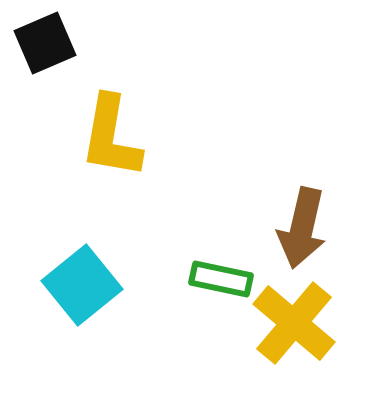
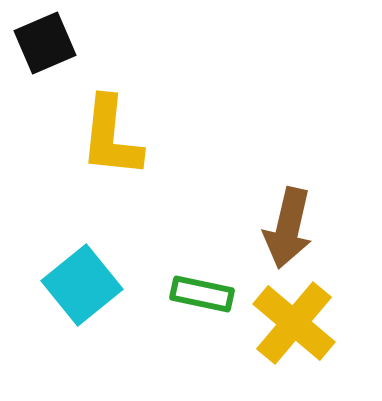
yellow L-shape: rotated 4 degrees counterclockwise
brown arrow: moved 14 px left
green rectangle: moved 19 px left, 15 px down
